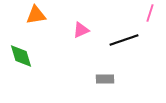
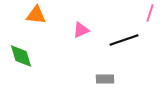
orange triangle: rotated 15 degrees clockwise
